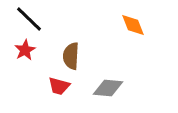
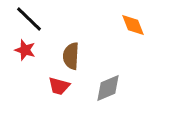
red star: rotated 25 degrees counterclockwise
gray diamond: rotated 28 degrees counterclockwise
